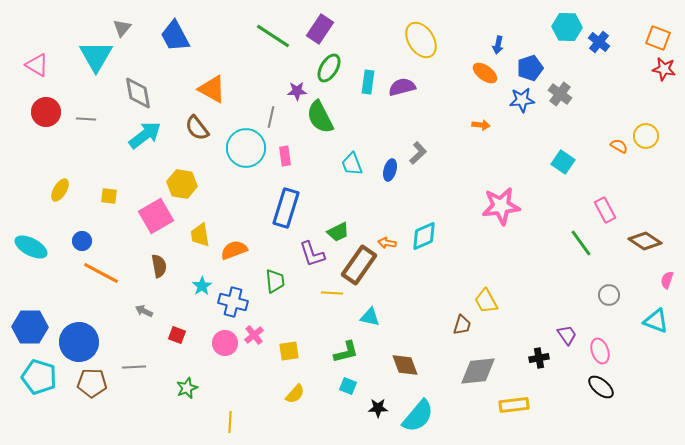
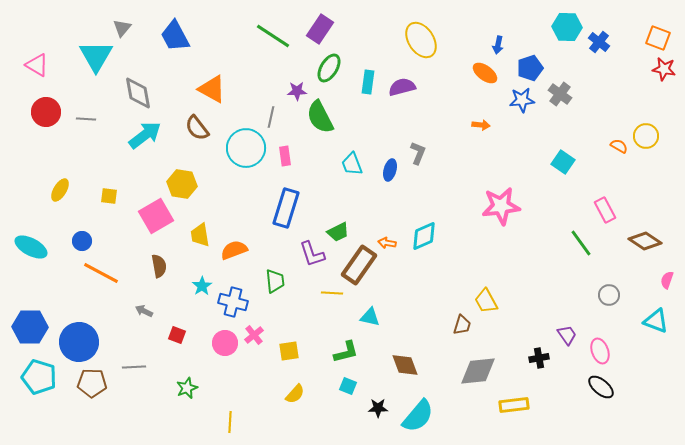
gray L-shape at (418, 153): rotated 25 degrees counterclockwise
